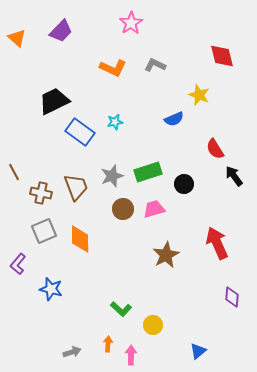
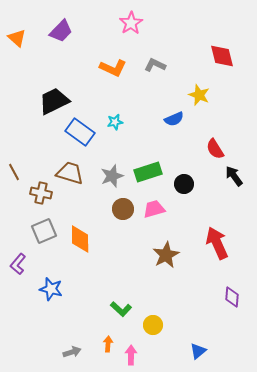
brown trapezoid: moved 6 px left, 14 px up; rotated 52 degrees counterclockwise
